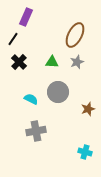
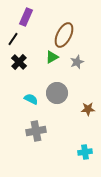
brown ellipse: moved 11 px left
green triangle: moved 5 px up; rotated 32 degrees counterclockwise
gray circle: moved 1 px left, 1 px down
brown star: rotated 16 degrees clockwise
cyan cross: rotated 24 degrees counterclockwise
